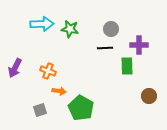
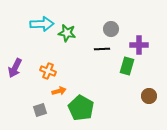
green star: moved 3 px left, 4 px down
black line: moved 3 px left, 1 px down
green rectangle: rotated 18 degrees clockwise
orange arrow: rotated 24 degrees counterclockwise
